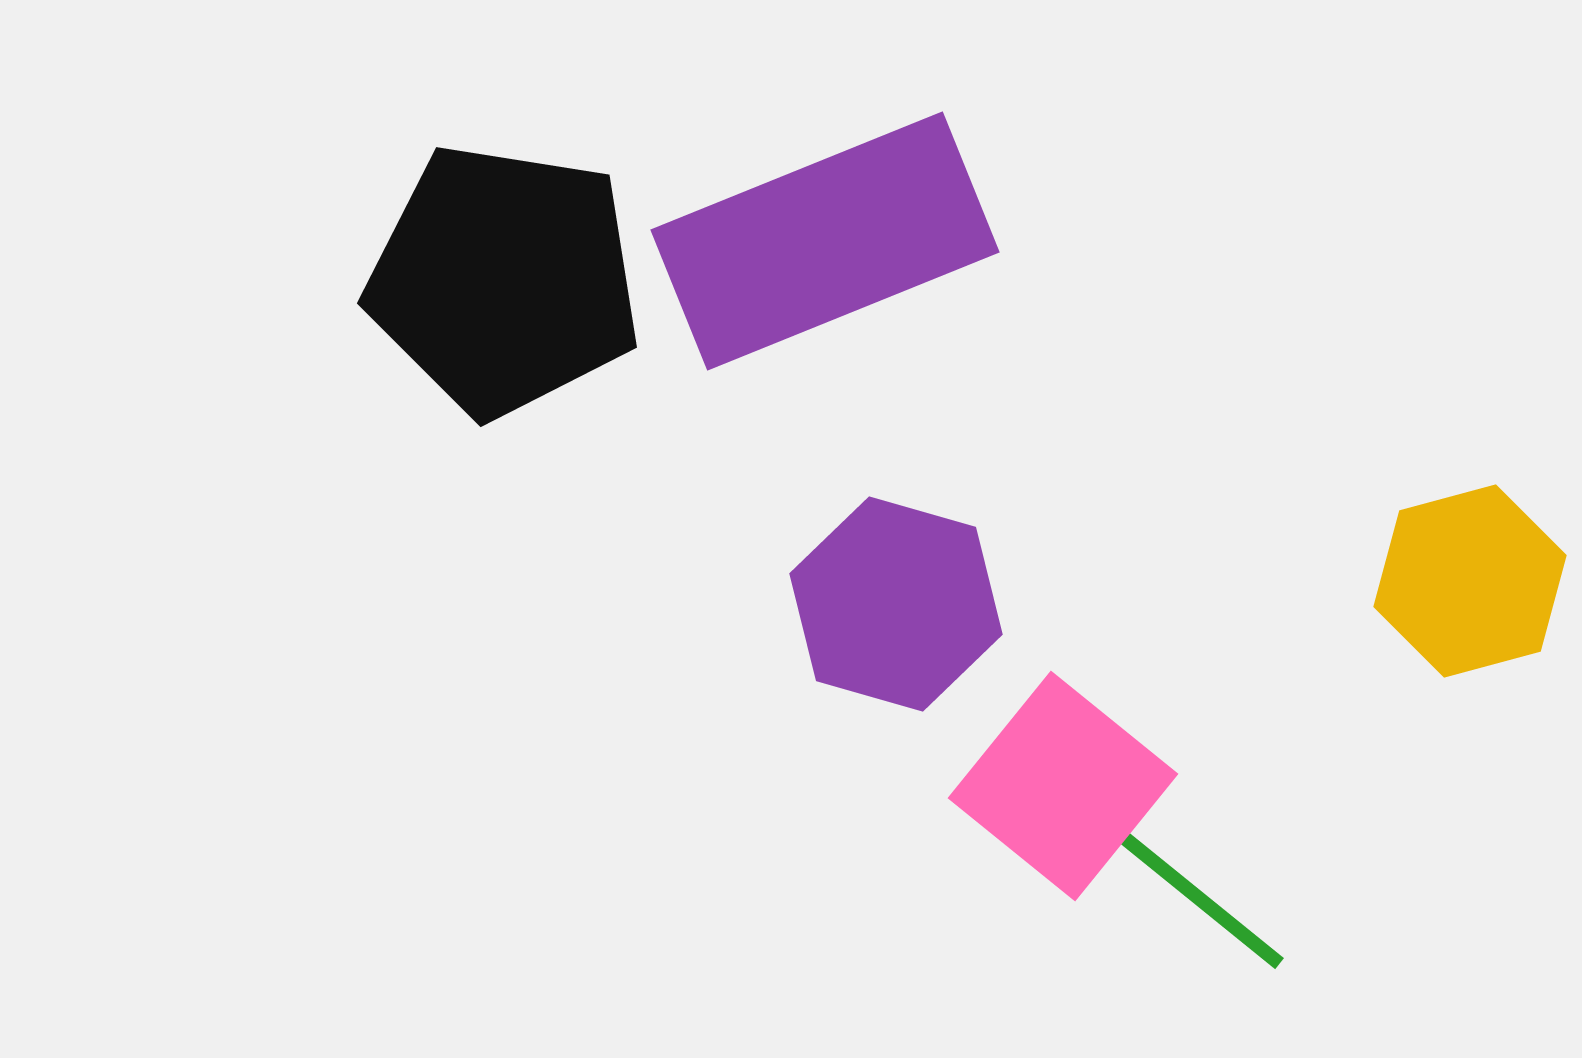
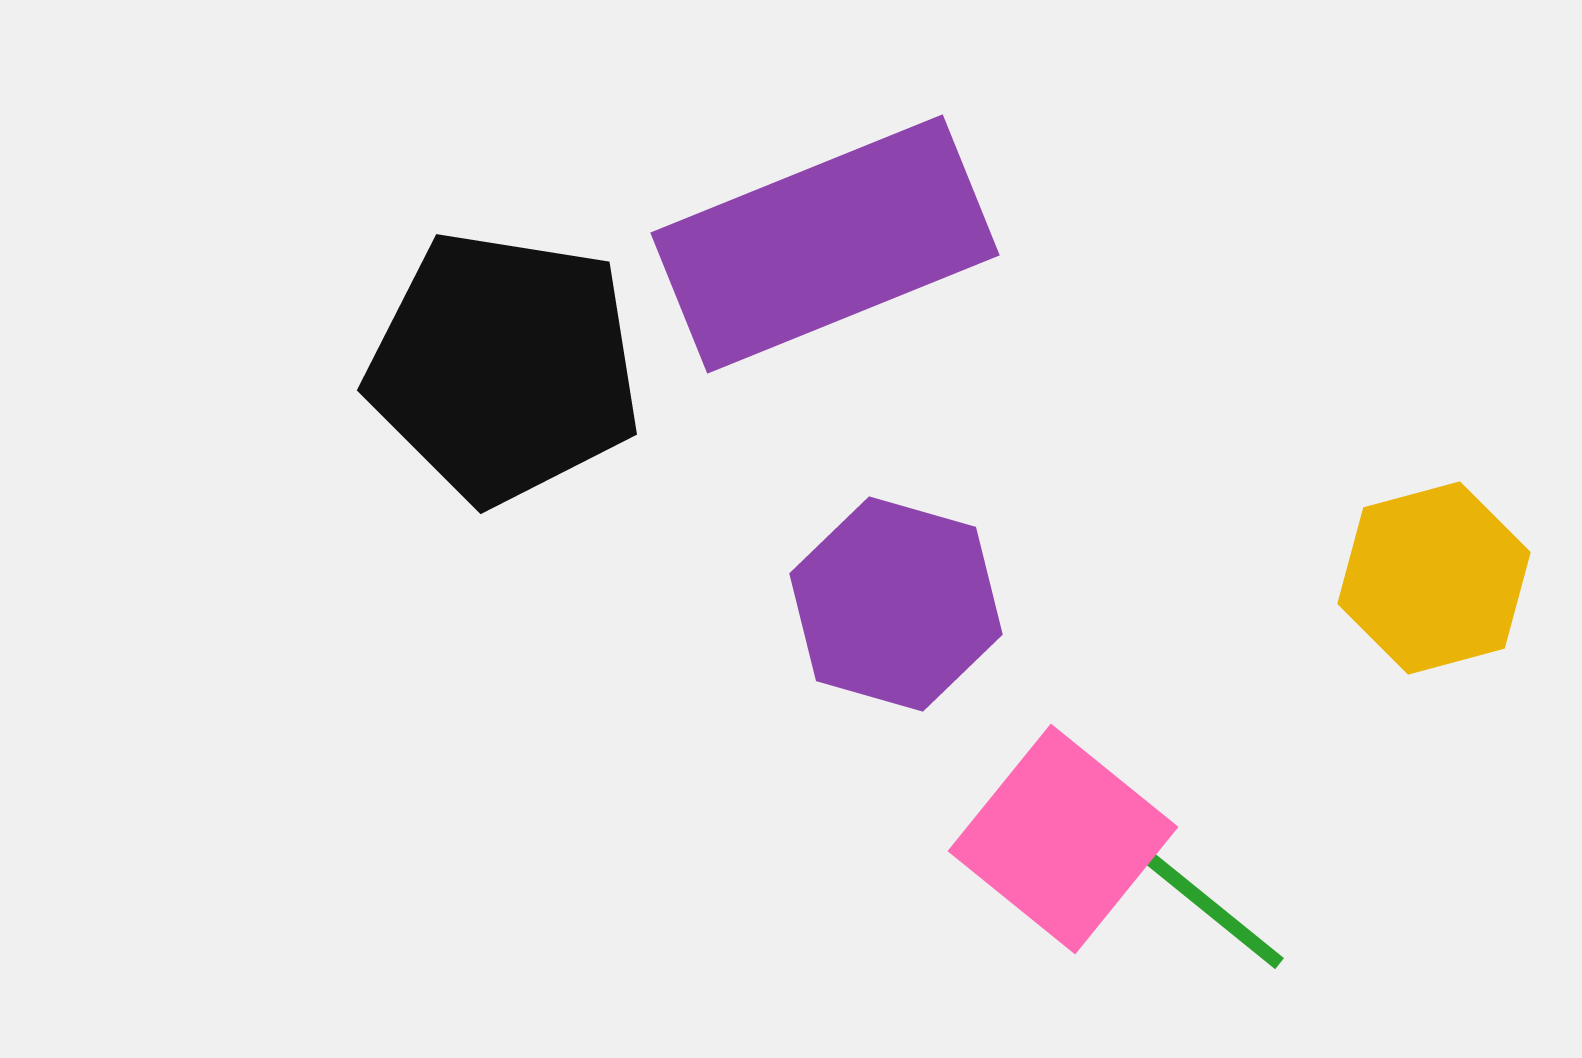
purple rectangle: moved 3 px down
black pentagon: moved 87 px down
yellow hexagon: moved 36 px left, 3 px up
pink square: moved 53 px down
